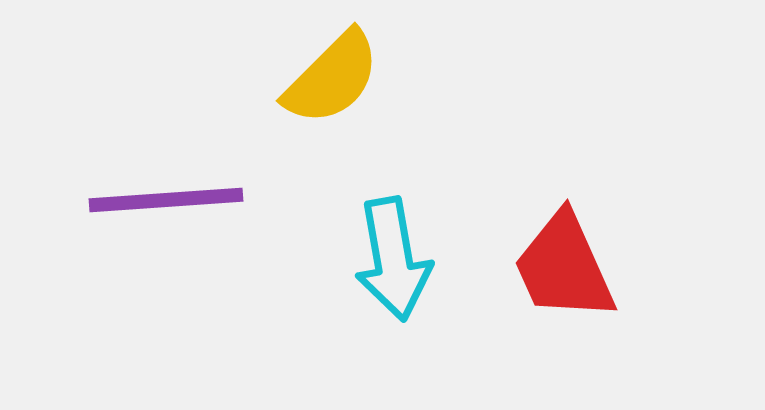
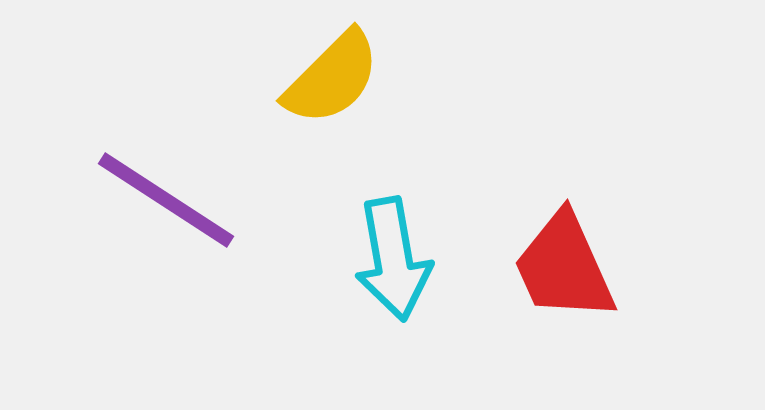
purple line: rotated 37 degrees clockwise
